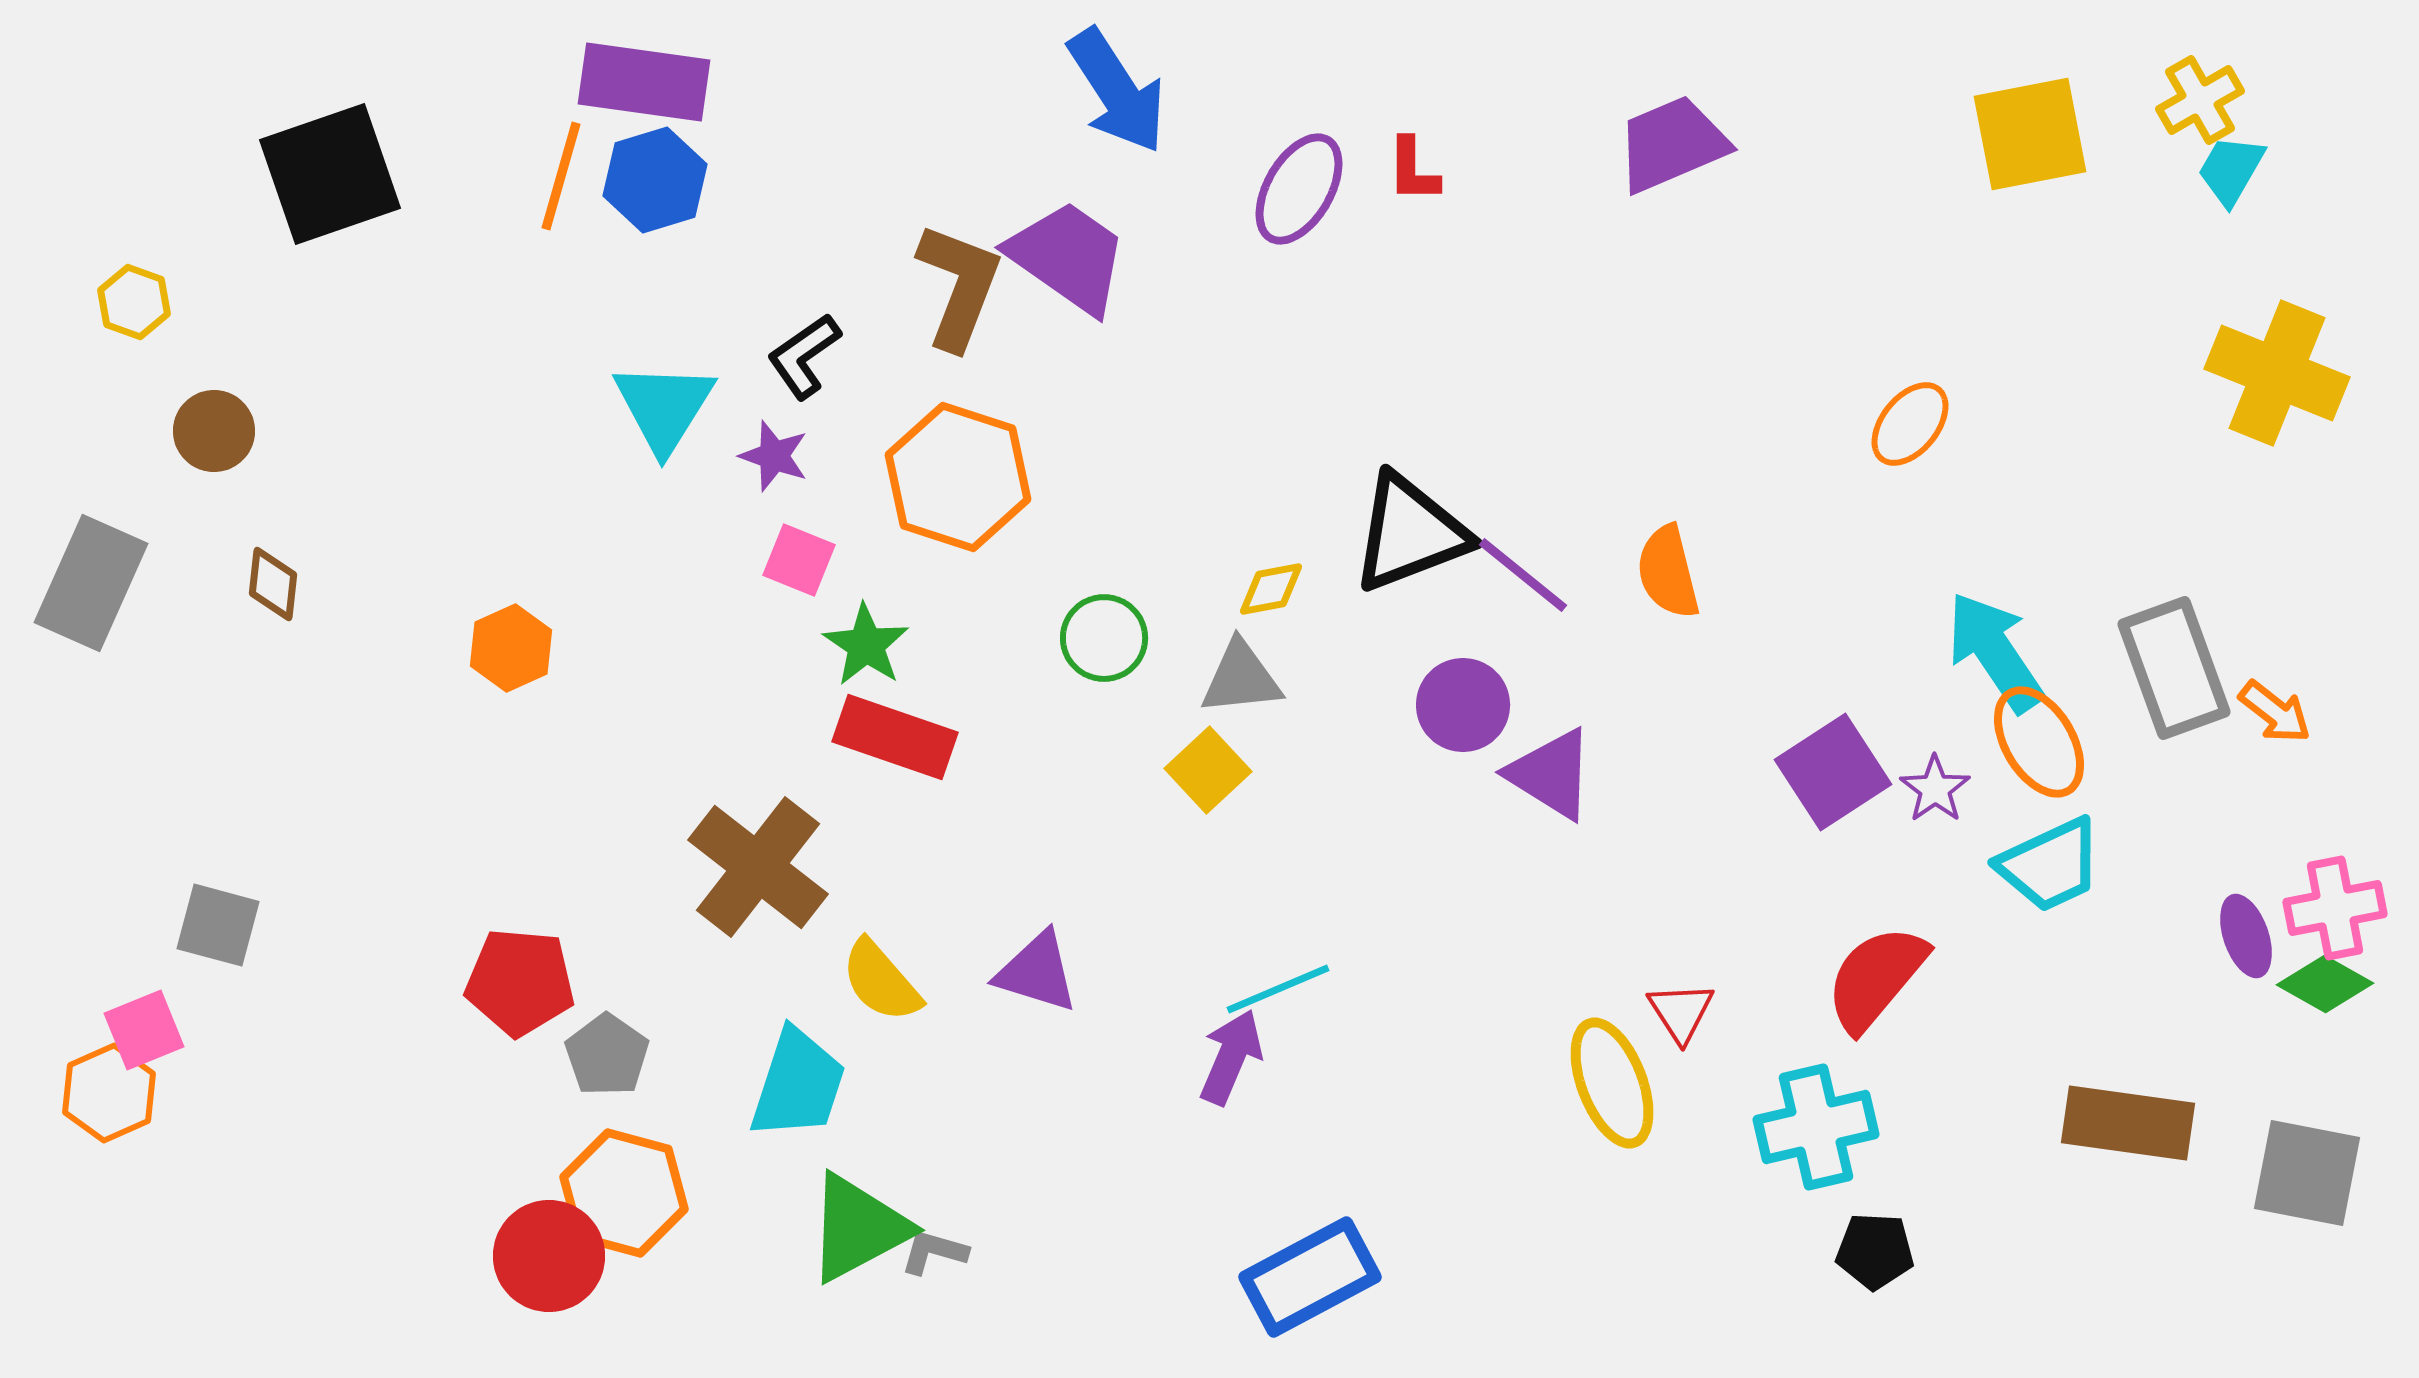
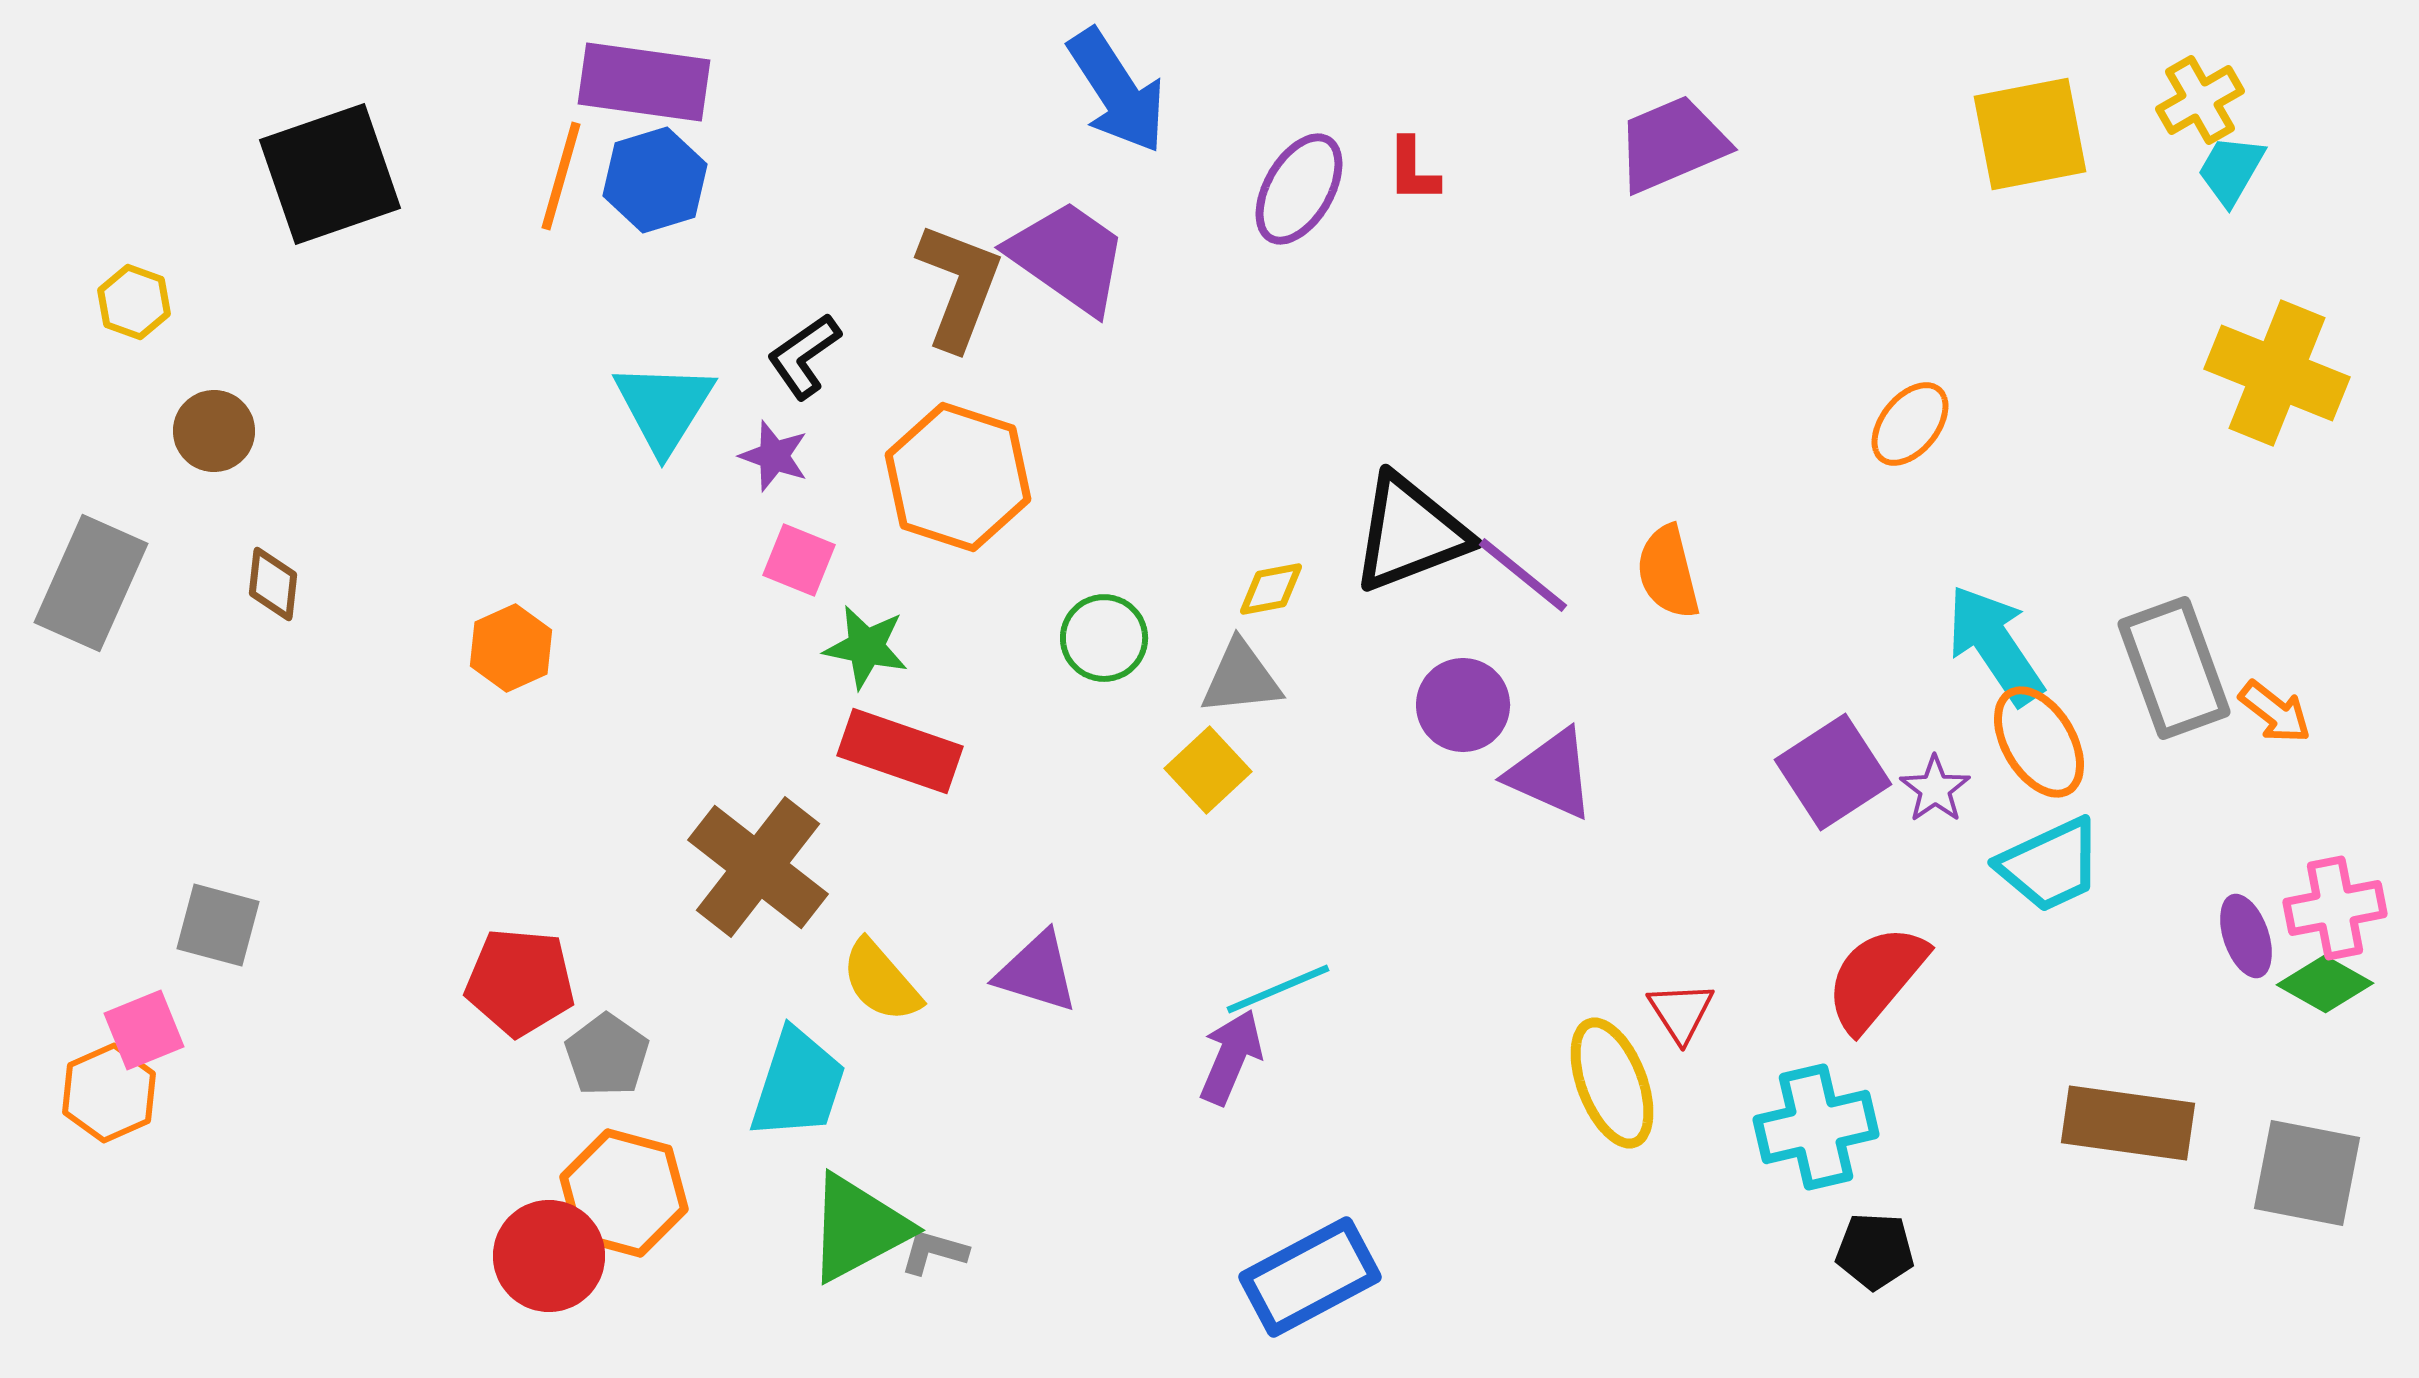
green star at (866, 645): moved 2 px down; rotated 22 degrees counterclockwise
cyan arrow at (1995, 652): moved 7 px up
red rectangle at (895, 737): moved 5 px right, 14 px down
purple triangle at (1551, 774): rotated 8 degrees counterclockwise
